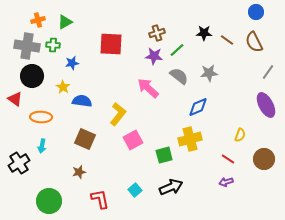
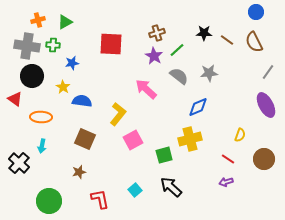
purple star: rotated 24 degrees clockwise
pink arrow: moved 2 px left, 1 px down
black cross: rotated 15 degrees counterclockwise
black arrow: rotated 115 degrees counterclockwise
